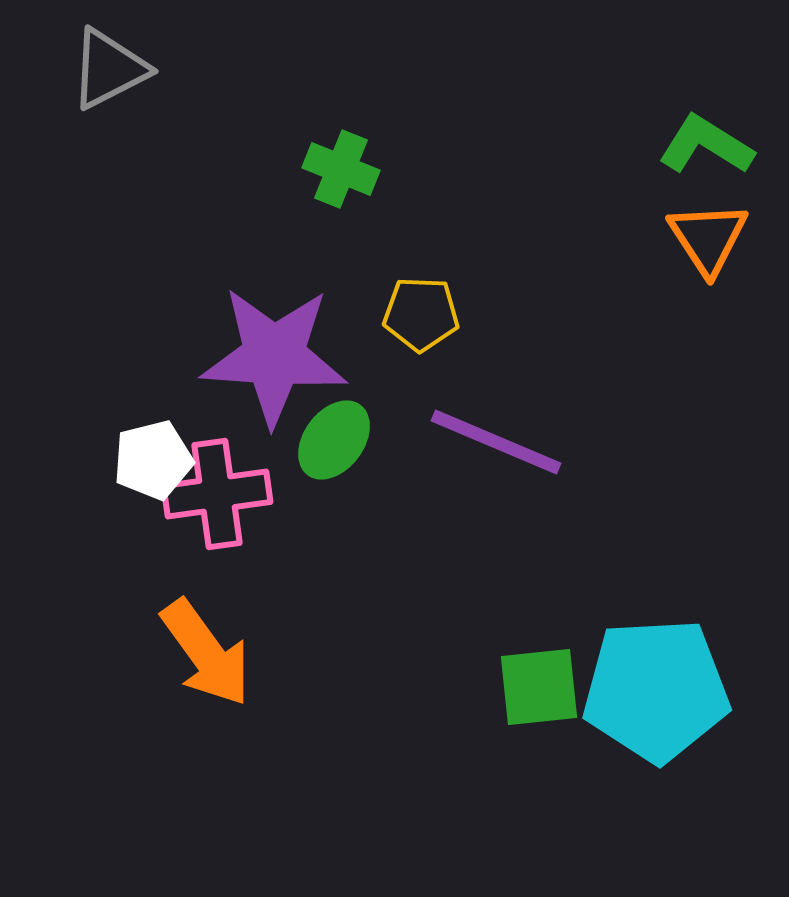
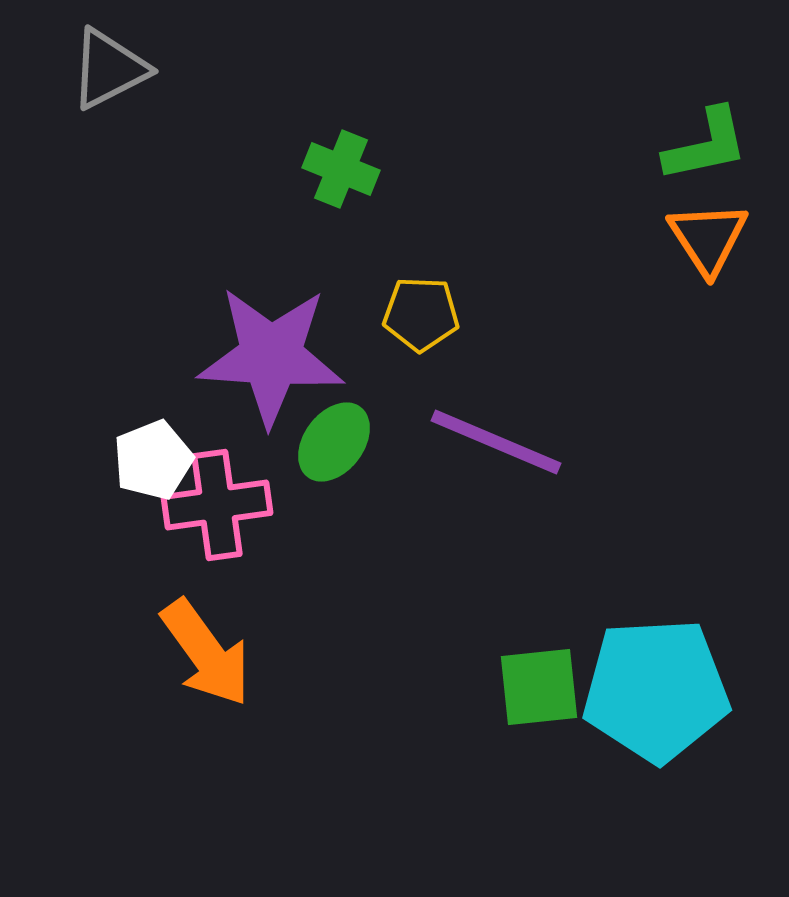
green L-shape: rotated 136 degrees clockwise
purple star: moved 3 px left
green ellipse: moved 2 px down
white pentagon: rotated 8 degrees counterclockwise
pink cross: moved 11 px down
